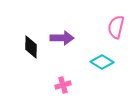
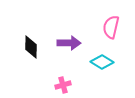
pink semicircle: moved 5 px left
purple arrow: moved 7 px right, 5 px down
